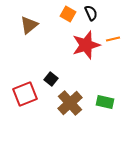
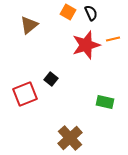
orange square: moved 2 px up
brown cross: moved 35 px down
